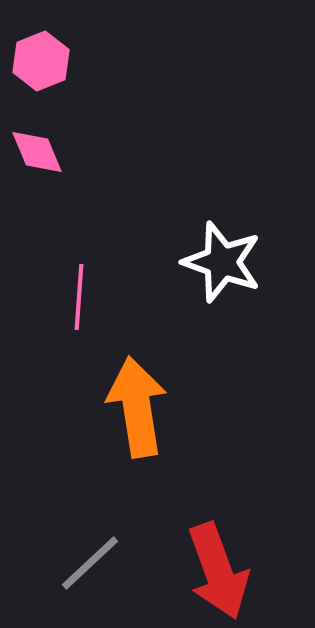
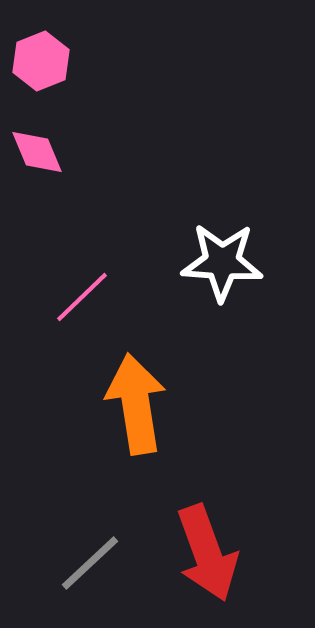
white star: rotated 16 degrees counterclockwise
pink line: moved 3 px right; rotated 42 degrees clockwise
orange arrow: moved 1 px left, 3 px up
red arrow: moved 11 px left, 18 px up
